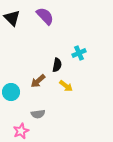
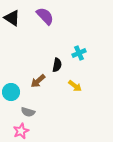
black triangle: rotated 12 degrees counterclockwise
yellow arrow: moved 9 px right
gray semicircle: moved 10 px left, 2 px up; rotated 24 degrees clockwise
